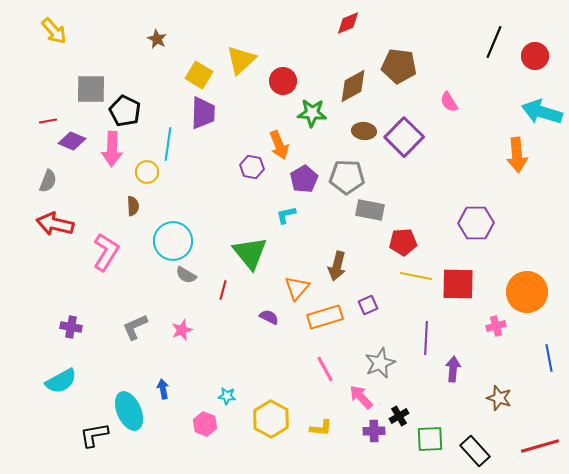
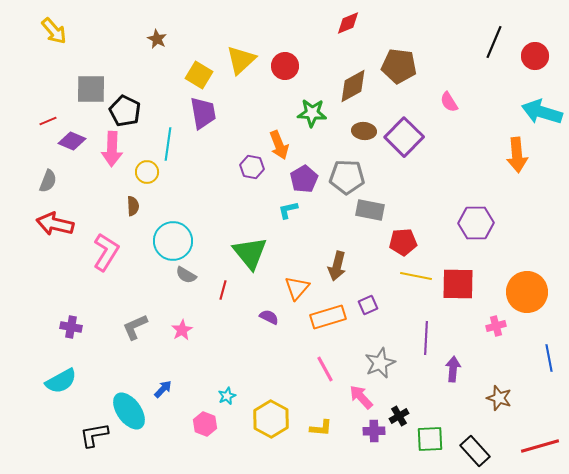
red circle at (283, 81): moved 2 px right, 15 px up
purple trapezoid at (203, 113): rotated 12 degrees counterclockwise
red line at (48, 121): rotated 12 degrees counterclockwise
cyan L-shape at (286, 215): moved 2 px right, 5 px up
orange rectangle at (325, 317): moved 3 px right
pink star at (182, 330): rotated 10 degrees counterclockwise
blue arrow at (163, 389): rotated 54 degrees clockwise
cyan star at (227, 396): rotated 30 degrees counterclockwise
cyan ellipse at (129, 411): rotated 12 degrees counterclockwise
